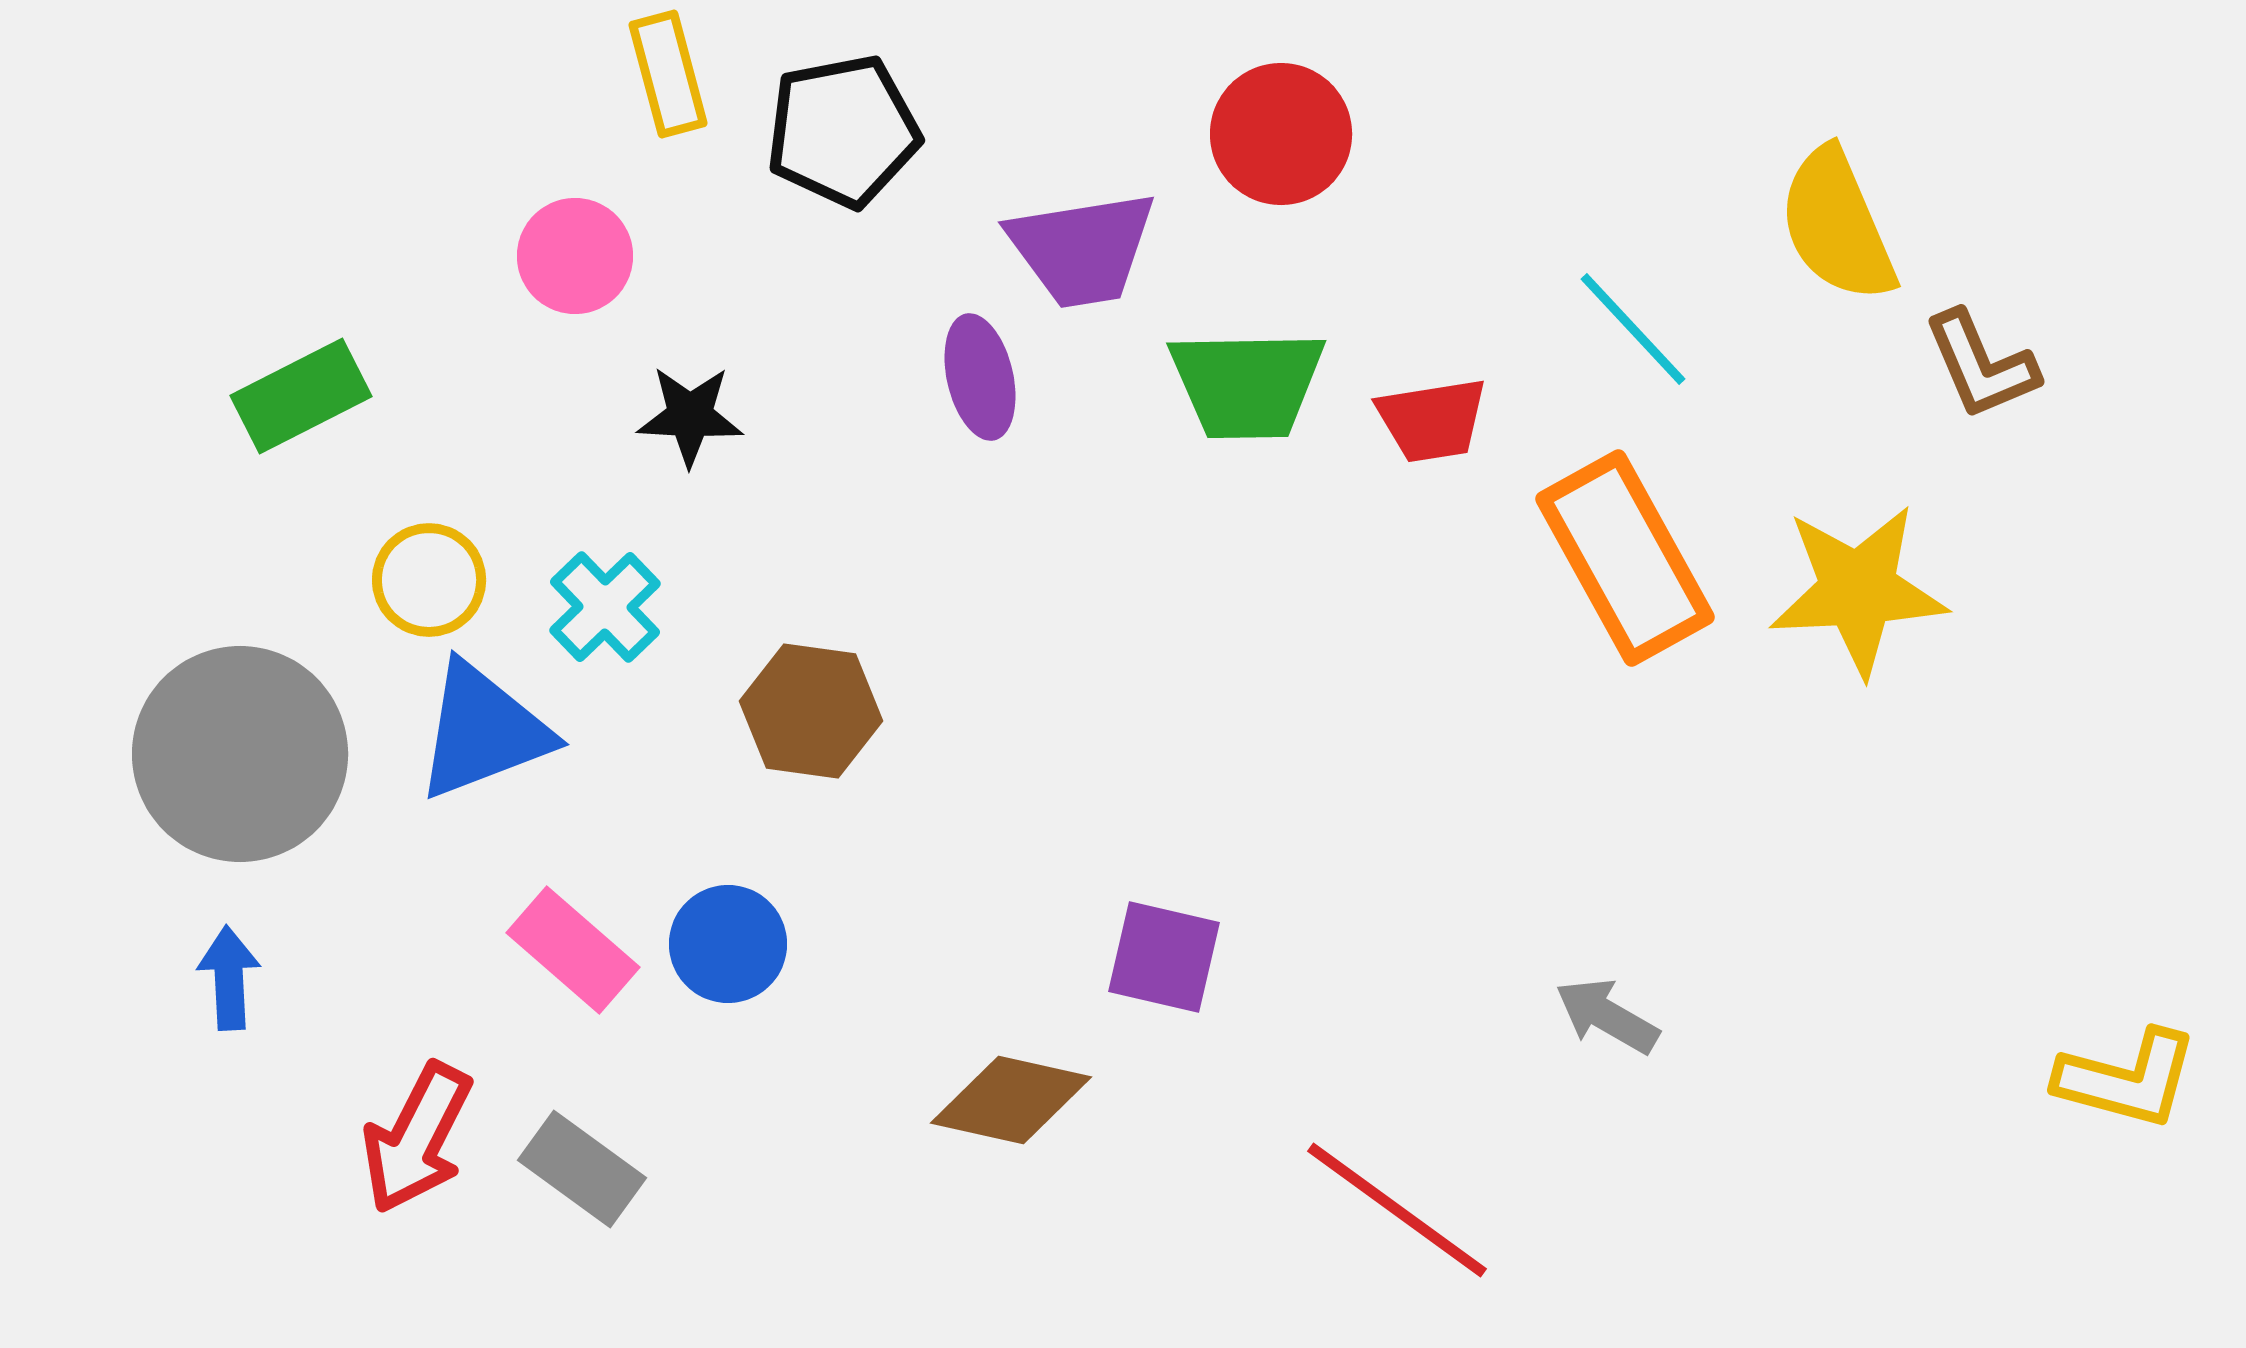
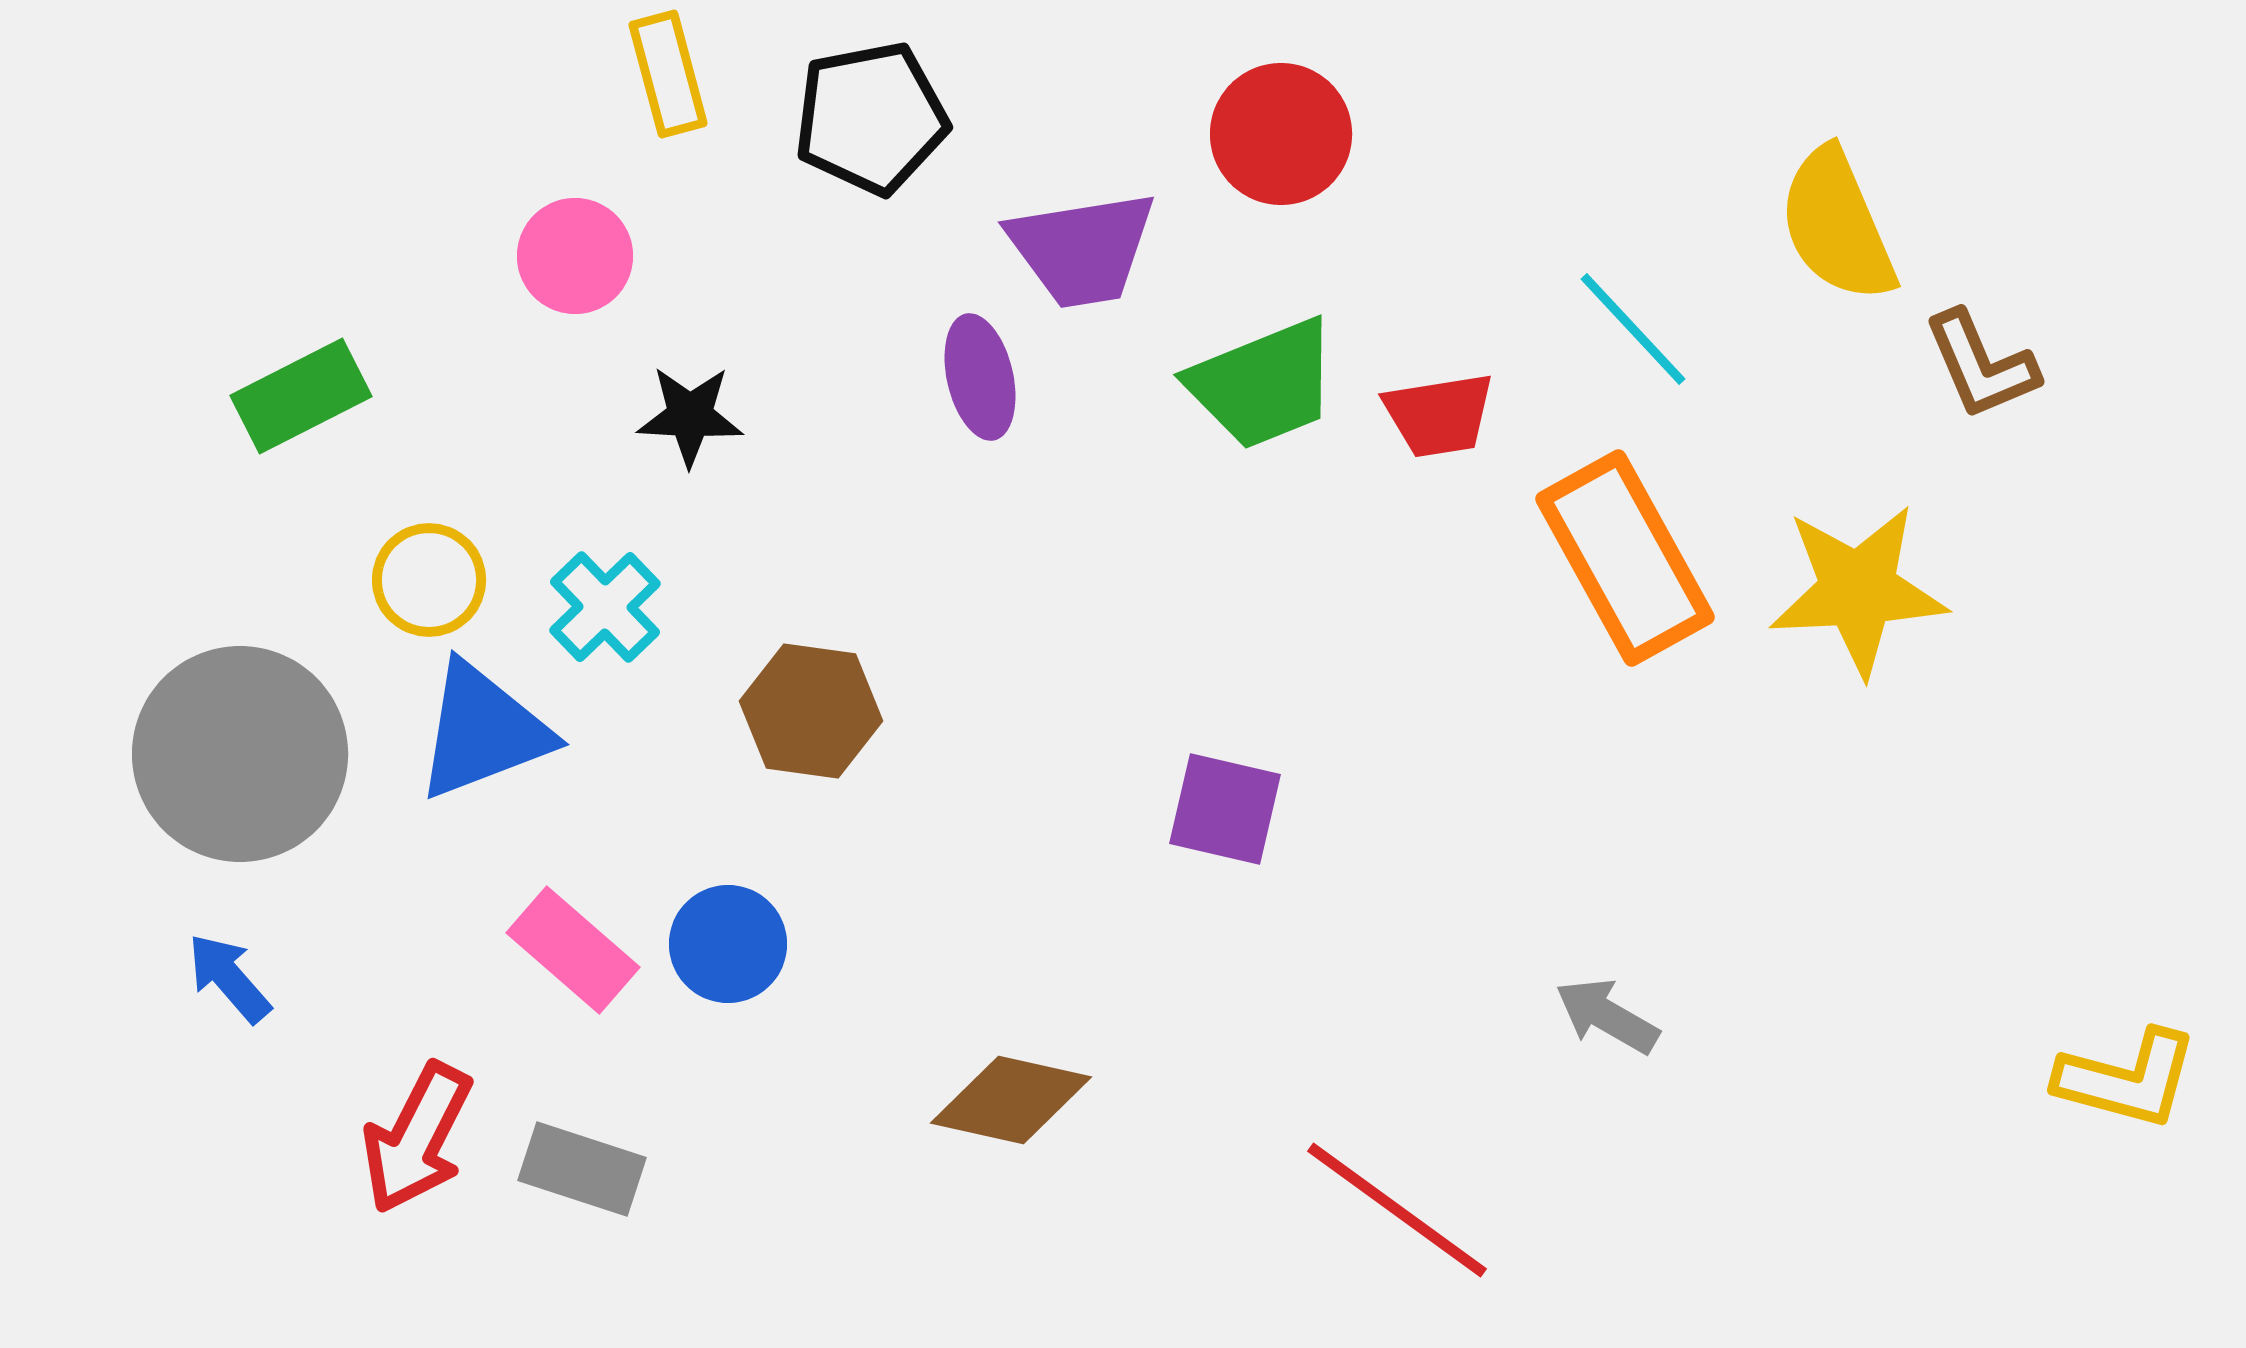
black pentagon: moved 28 px right, 13 px up
green trapezoid: moved 16 px right; rotated 21 degrees counterclockwise
red trapezoid: moved 7 px right, 5 px up
purple square: moved 61 px right, 148 px up
blue arrow: rotated 38 degrees counterclockwise
gray rectangle: rotated 18 degrees counterclockwise
